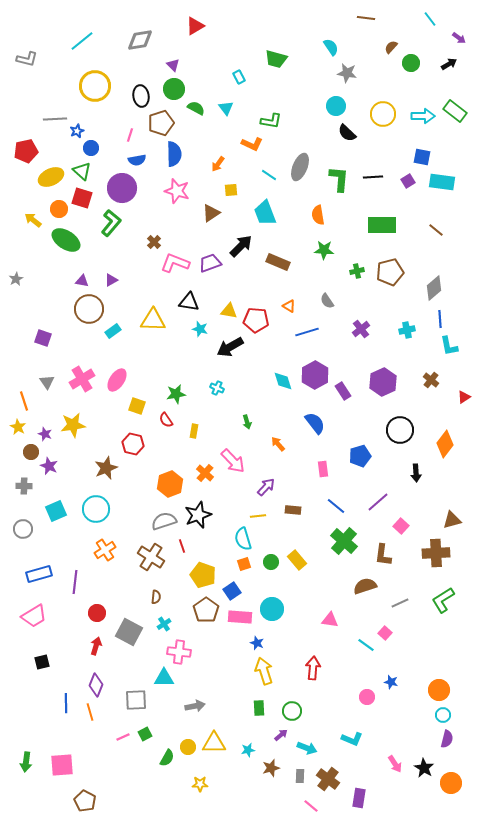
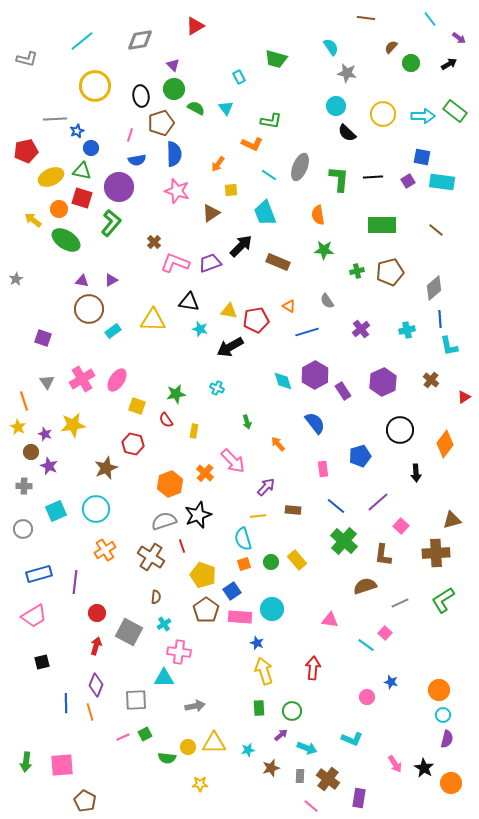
green triangle at (82, 171): rotated 30 degrees counterclockwise
purple circle at (122, 188): moved 3 px left, 1 px up
red pentagon at (256, 320): rotated 15 degrees counterclockwise
green semicircle at (167, 758): rotated 66 degrees clockwise
